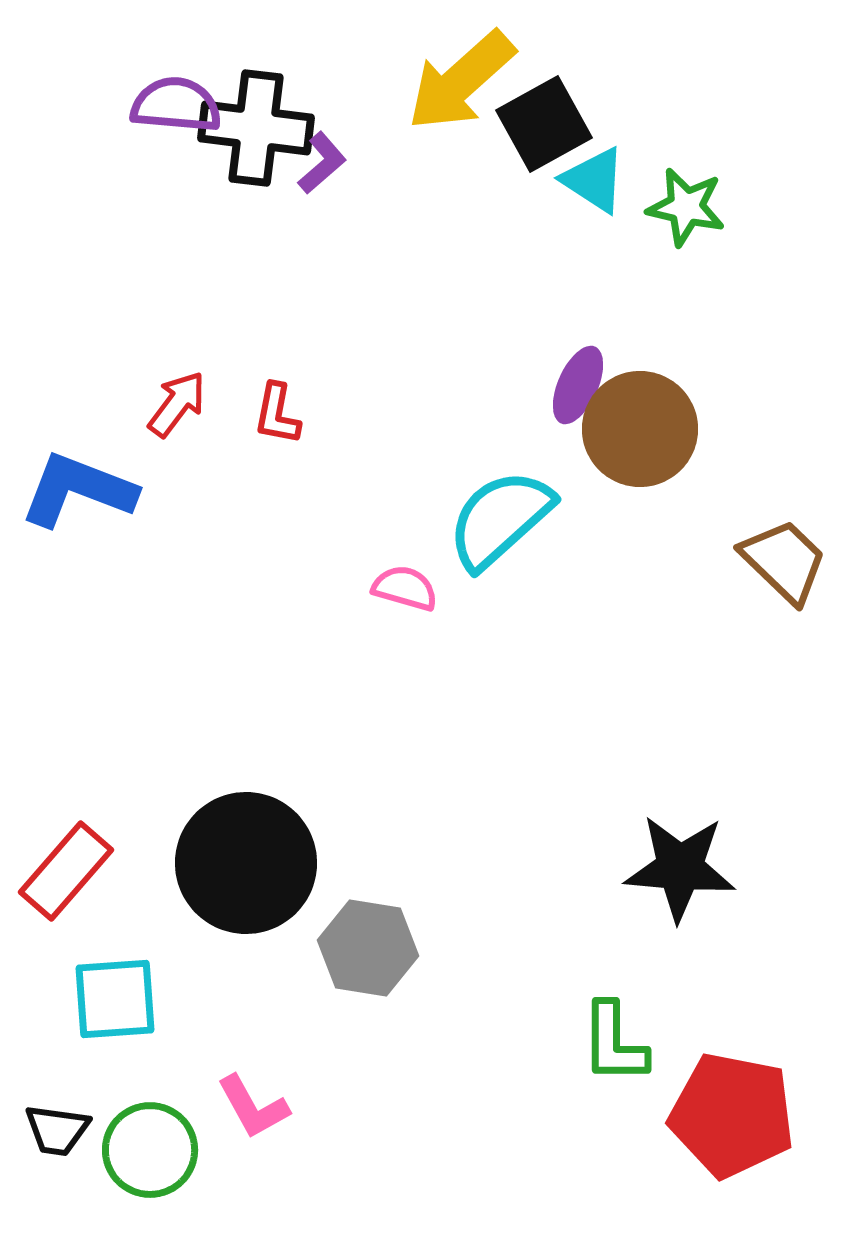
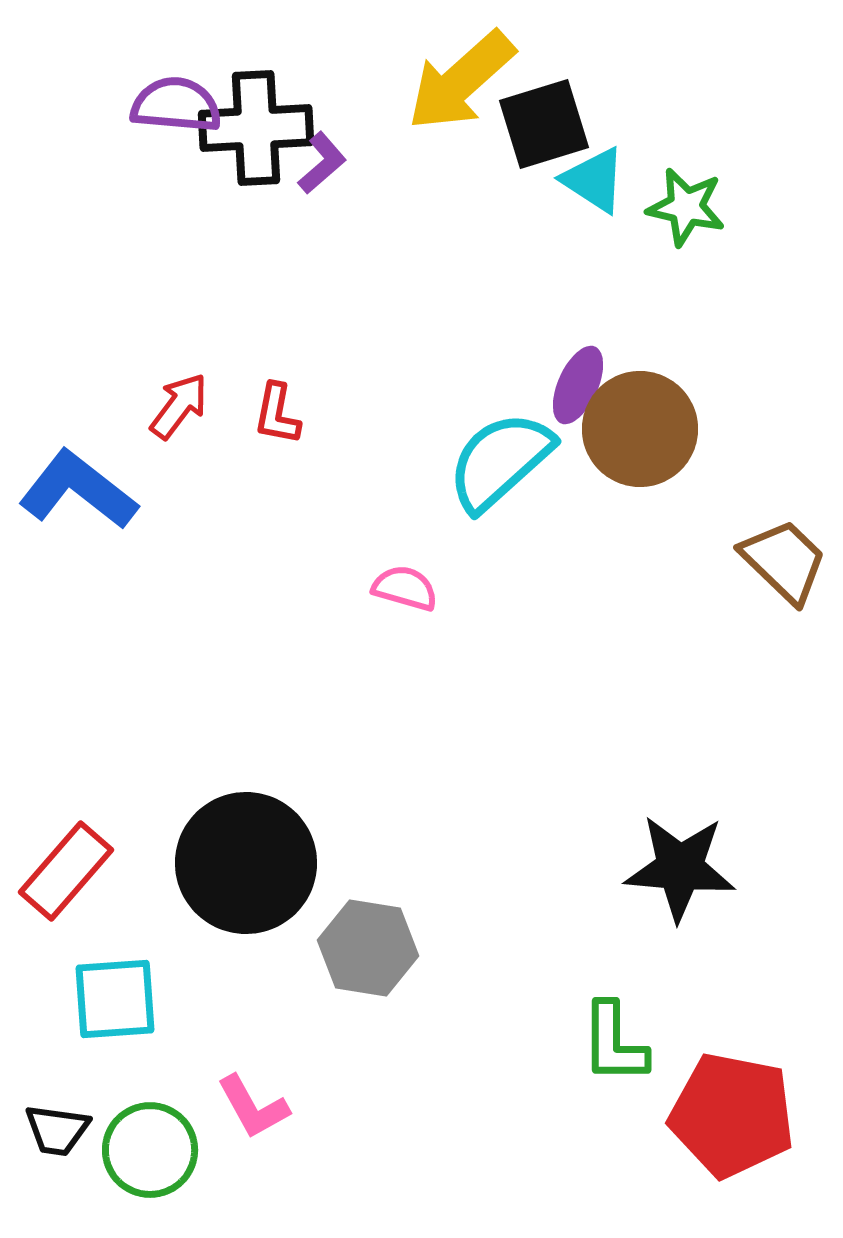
black square: rotated 12 degrees clockwise
black cross: rotated 10 degrees counterclockwise
red arrow: moved 2 px right, 2 px down
blue L-shape: rotated 17 degrees clockwise
cyan semicircle: moved 58 px up
